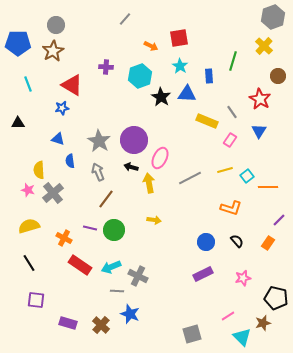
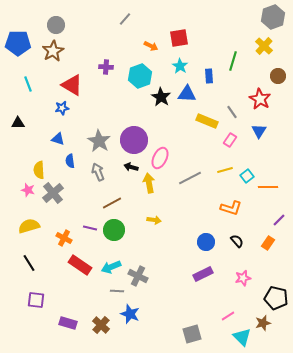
brown line at (106, 199): moved 6 px right, 4 px down; rotated 24 degrees clockwise
